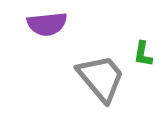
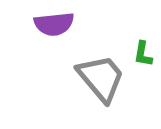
purple semicircle: moved 7 px right
